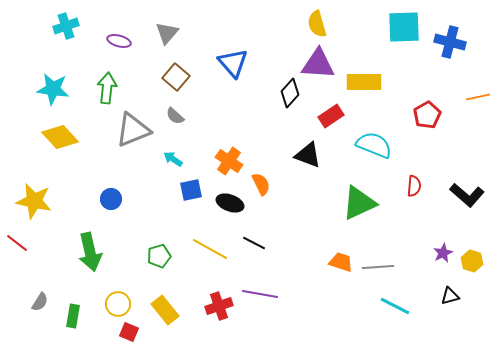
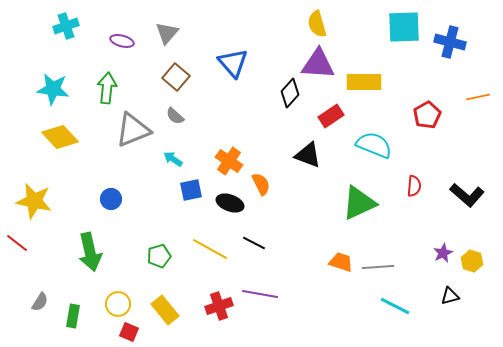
purple ellipse at (119, 41): moved 3 px right
